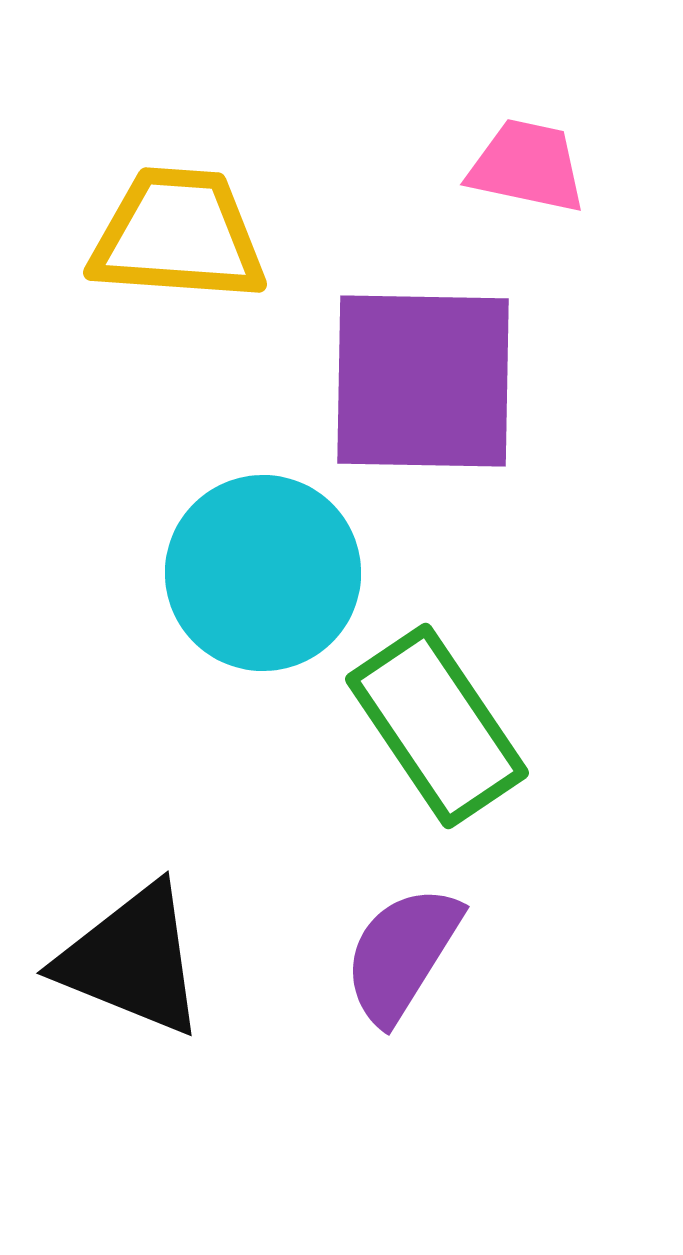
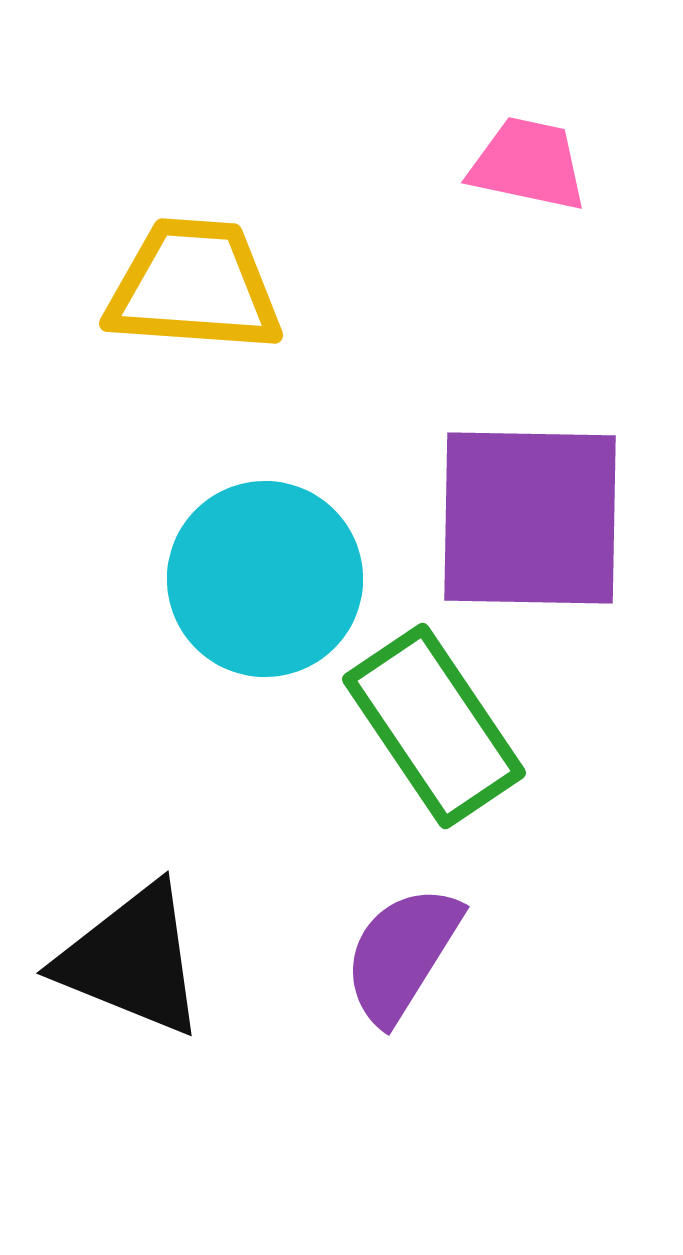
pink trapezoid: moved 1 px right, 2 px up
yellow trapezoid: moved 16 px right, 51 px down
purple square: moved 107 px right, 137 px down
cyan circle: moved 2 px right, 6 px down
green rectangle: moved 3 px left
